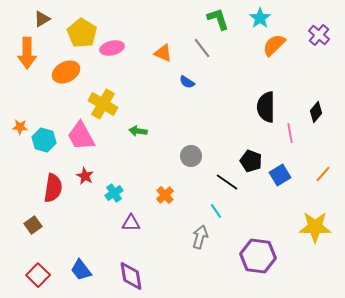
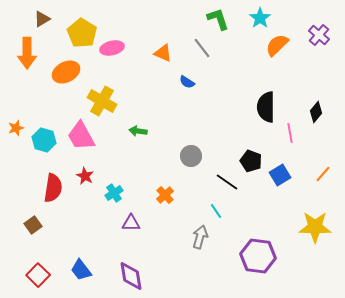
orange semicircle: moved 3 px right
yellow cross: moved 1 px left, 3 px up
orange star: moved 4 px left, 1 px down; rotated 21 degrees counterclockwise
